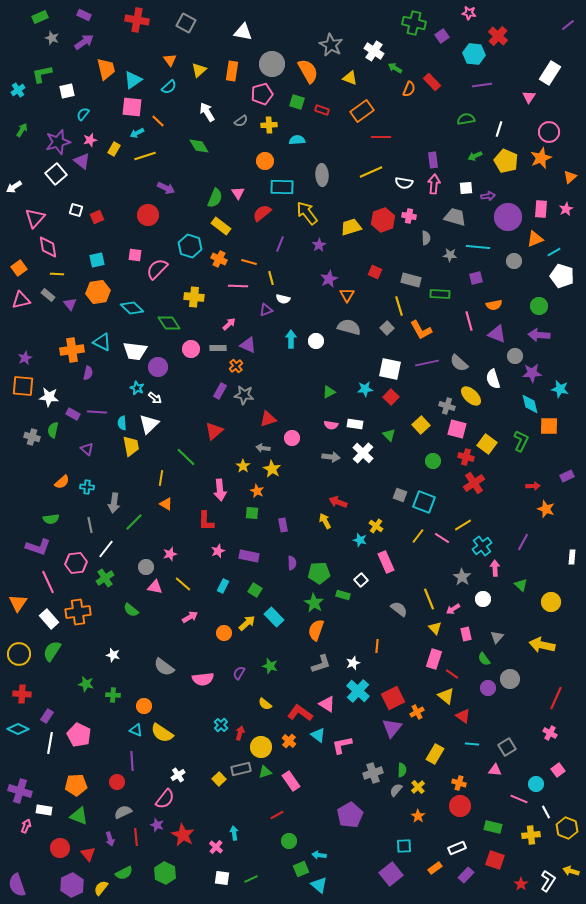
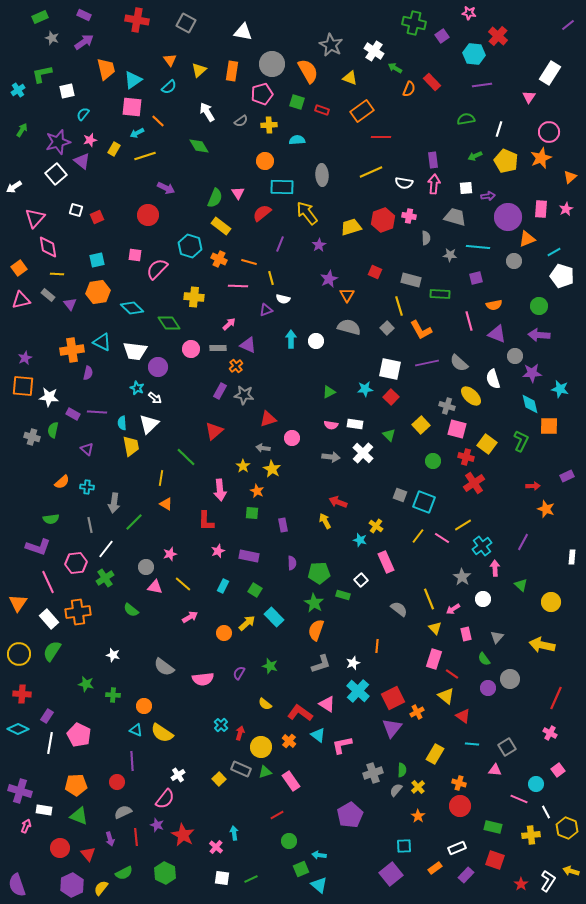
orange triangle at (535, 239): moved 8 px left
gray rectangle at (241, 769): rotated 36 degrees clockwise
